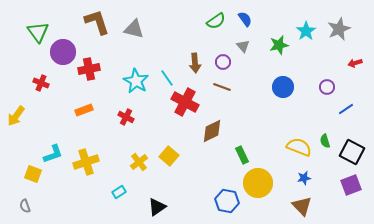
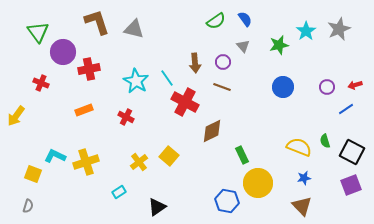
red arrow at (355, 63): moved 22 px down
cyan L-shape at (53, 154): moved 2 px right, 2 px down; rotated 135 degrees counterclockwise
gray semicircle at (25, 206): moved 3 px right; rotated 144 degrees counterclockwise
